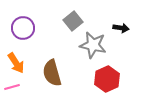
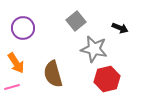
gray square: moved 3 px right
black arrow: moved 1 px left; rotated 14 degrees clockwise
gray star: moved 1 px right, 4 px down
brown semicircle: moved 1 px right, 1 px down
red hexagon: rotated 10 degrees clockwise
